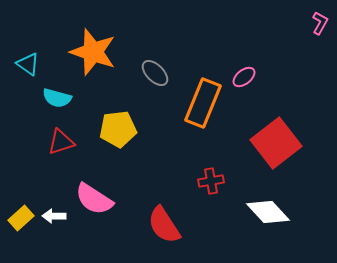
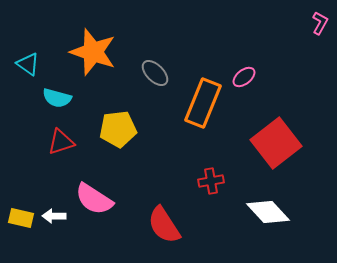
yellow rectangle: rotated 55 degrees clockwise
